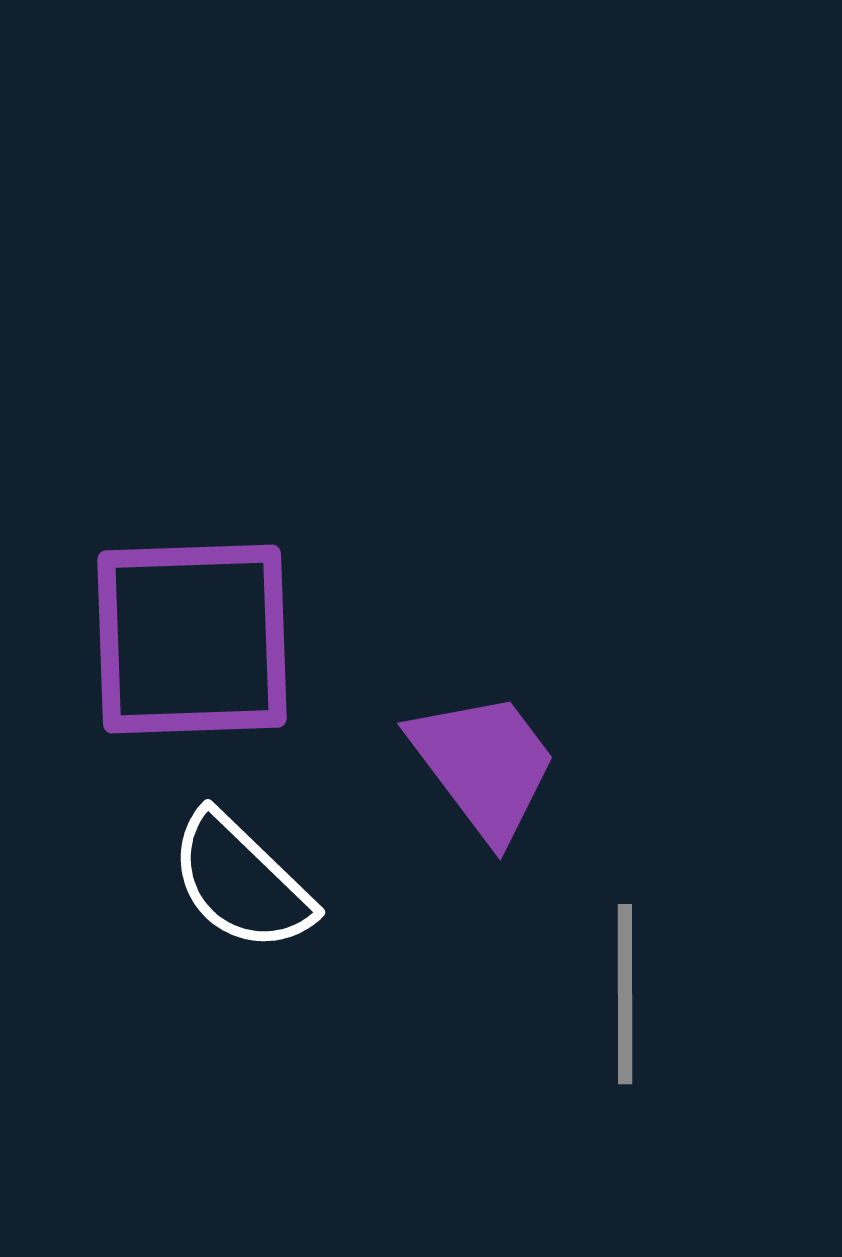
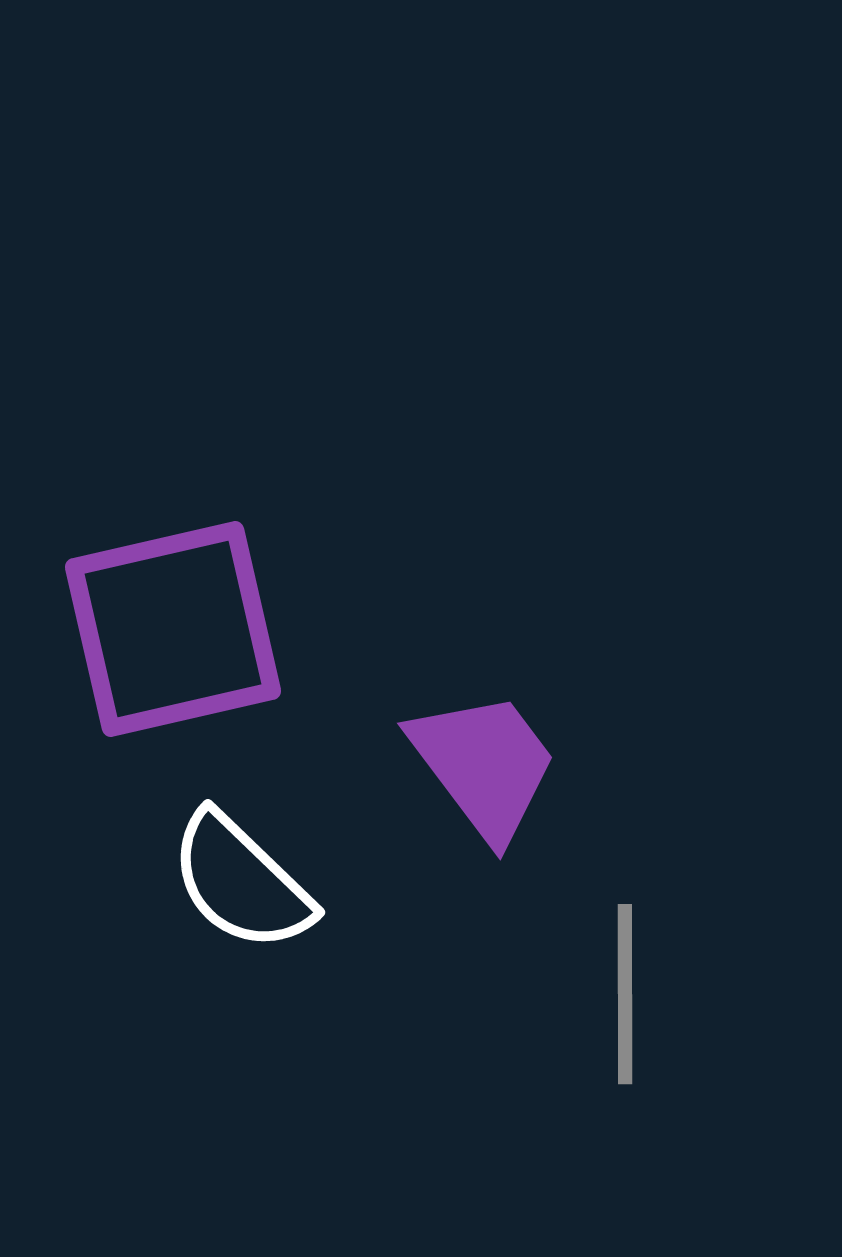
purple square: moved 19 px left, 10 px up; rotated 11 degrees counterclockwise
